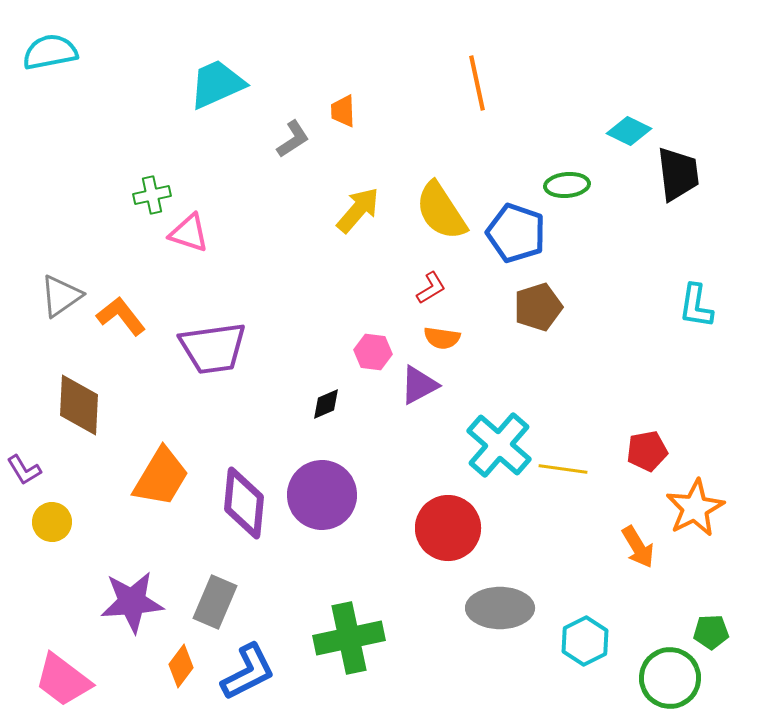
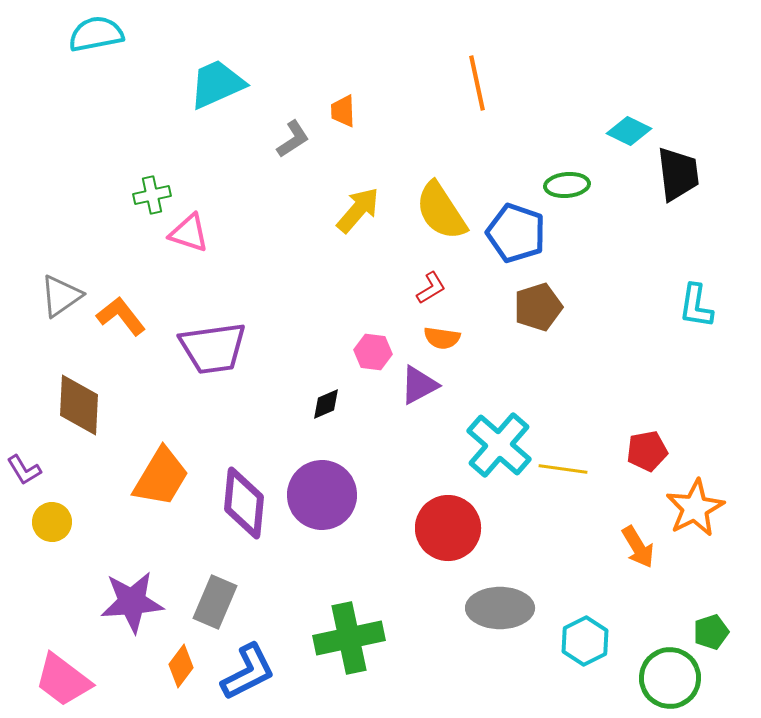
cyan semicircle at (50, 52): moved 46 px right, 18 px up
green pentagon at (711, 632): rotated 16 degrees counterclockwise
